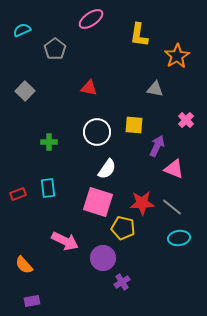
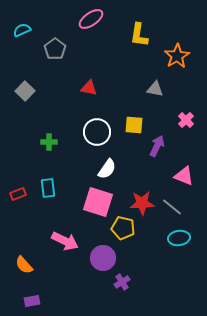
pink triangle: moved 10 px right, 7 px down
